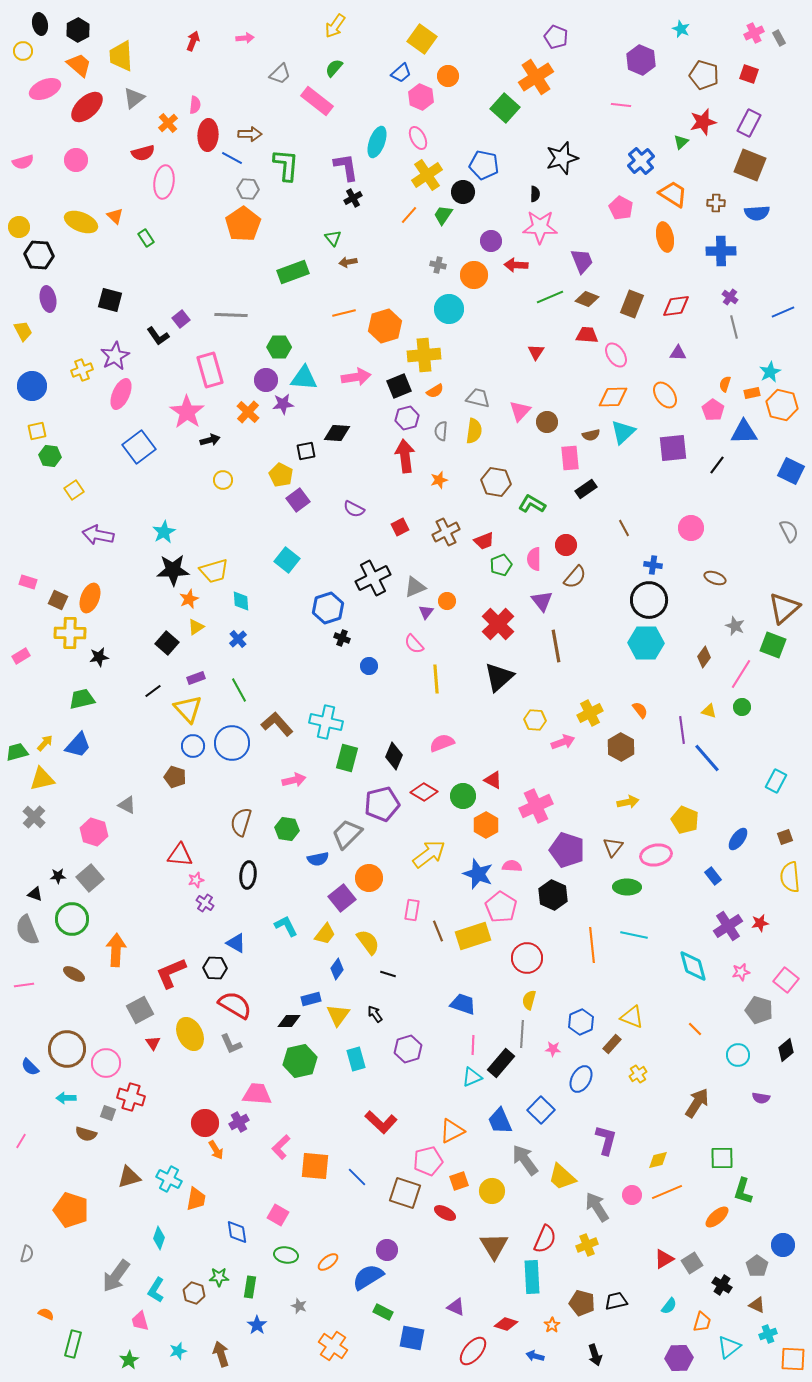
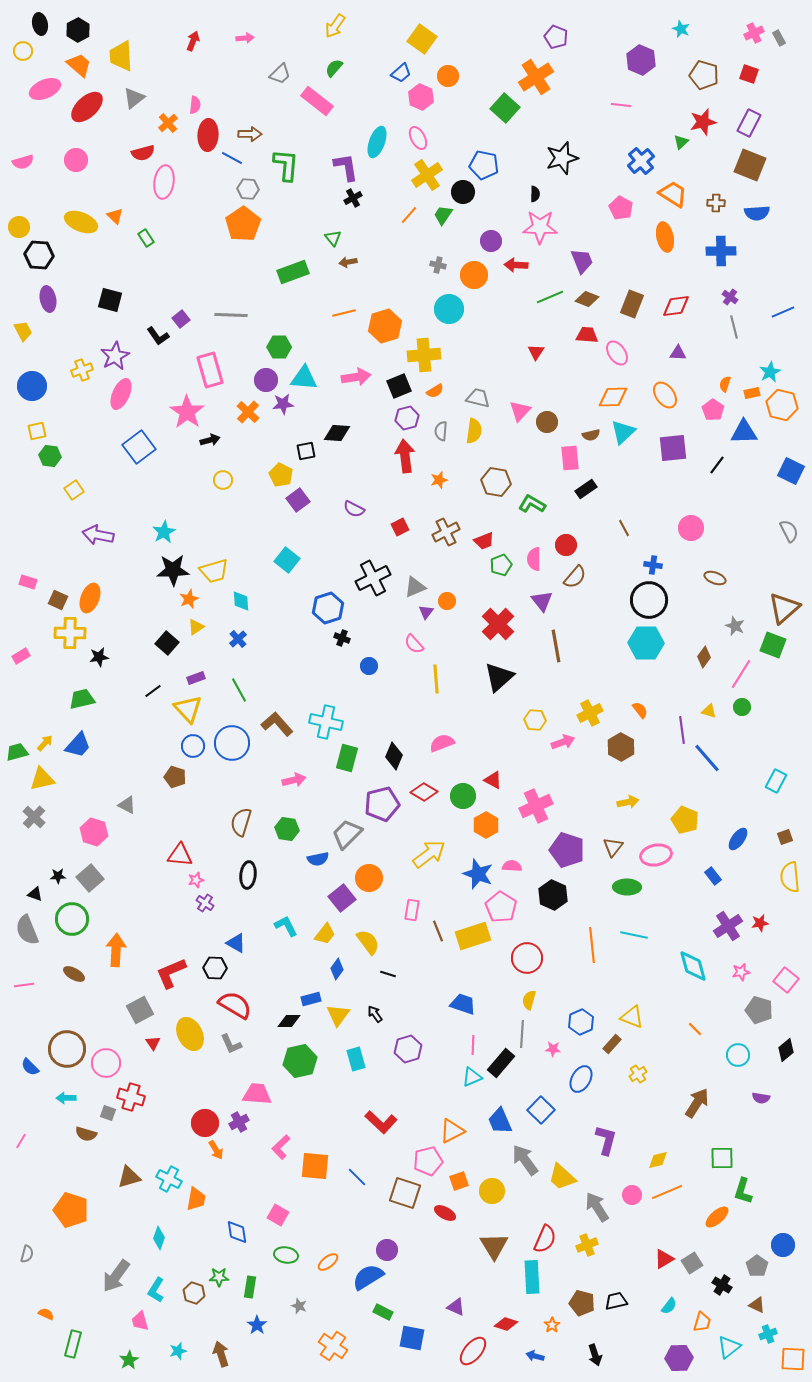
pink ellipse at (616, 355): moved 1 px right, 2 px up
